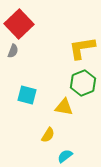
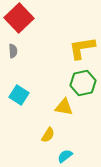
red square: moved 6 px up
gray semicircle: rotated 24 degrees counterclockwise
green hexagon: rotated 10 degrees clockwise
cyan square: moved 8 px left; rotated 18 degrees clockwise
